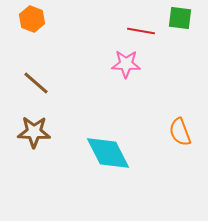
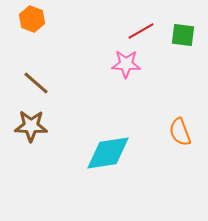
green square: moved 3 px right, 17 px down
red line: rotated 40 degrees counterclockwise
brown star: moved 3 px left, 6 px up
cyan diamond: rotated 72 degrees counterclockwise
